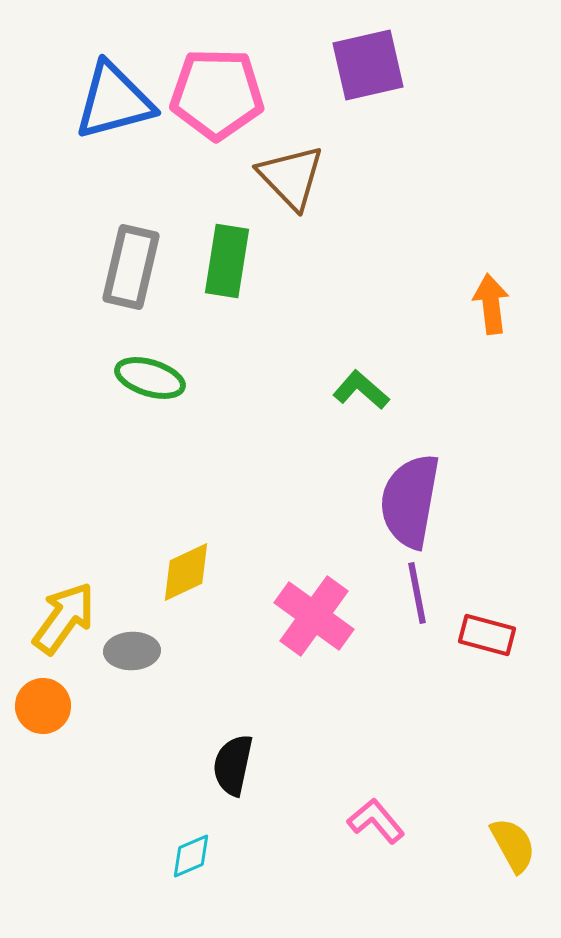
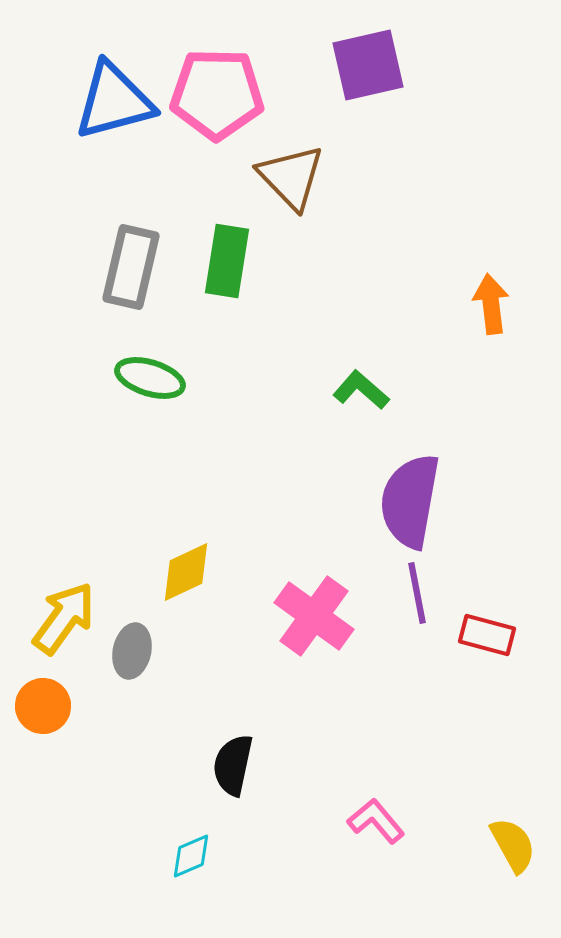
gray ellipse: rotated 76 degrees counterclockwise
